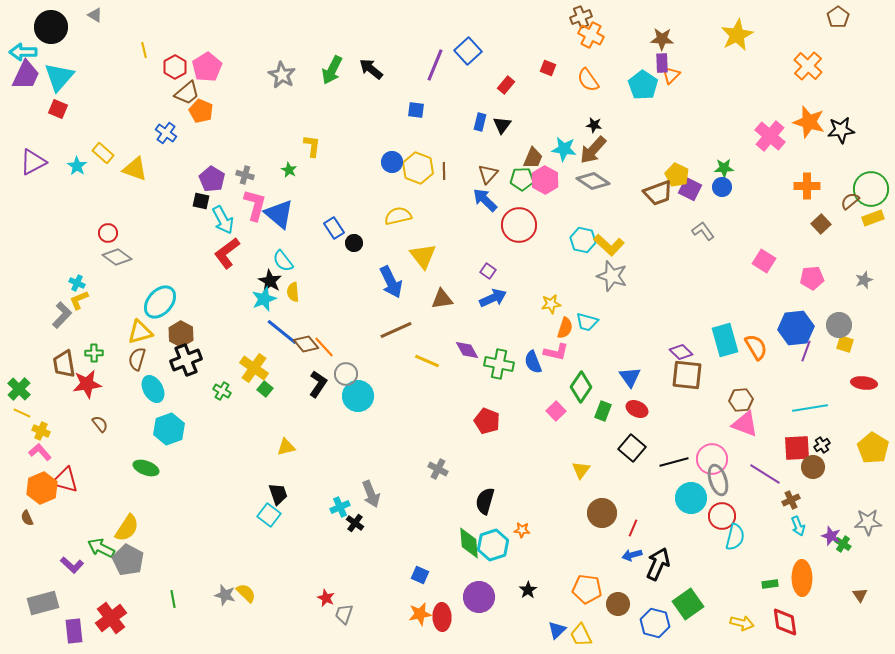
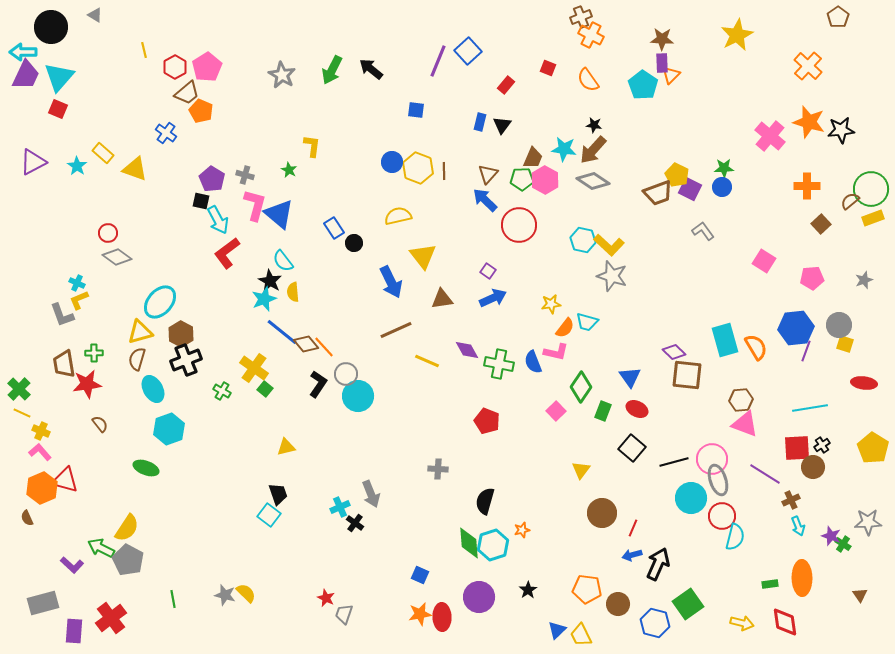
purple line at (435, 65): moved 3 px right, 4 px up
cyan arrow at (223, 220): moved 5 px left
gray L-shape at (62, 315): rotated 116 degrees clockwise
orange semicircle at (565, 328): rotated 20 degrees clockwise
purple diamond at (681, 352): moved 7 px left
gray cross at (438, 469): rotated 24 degrees counterclockwise
orange star at (522, 530): rotated 21 degrees counterclockwise
purple rectangle at (74, 631): rotated 10 degrees clockwise
